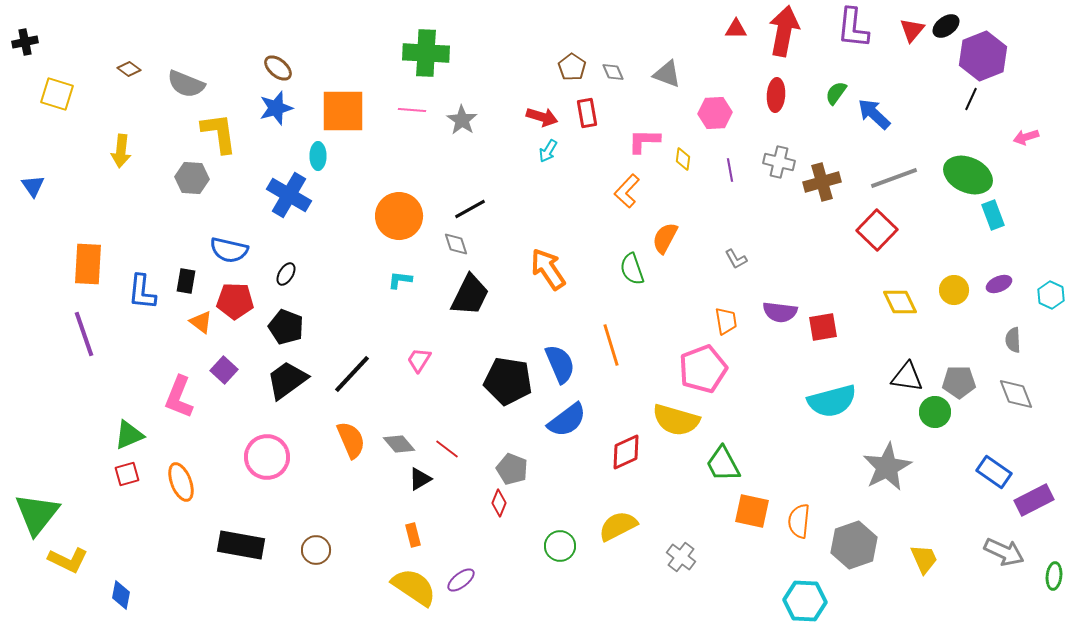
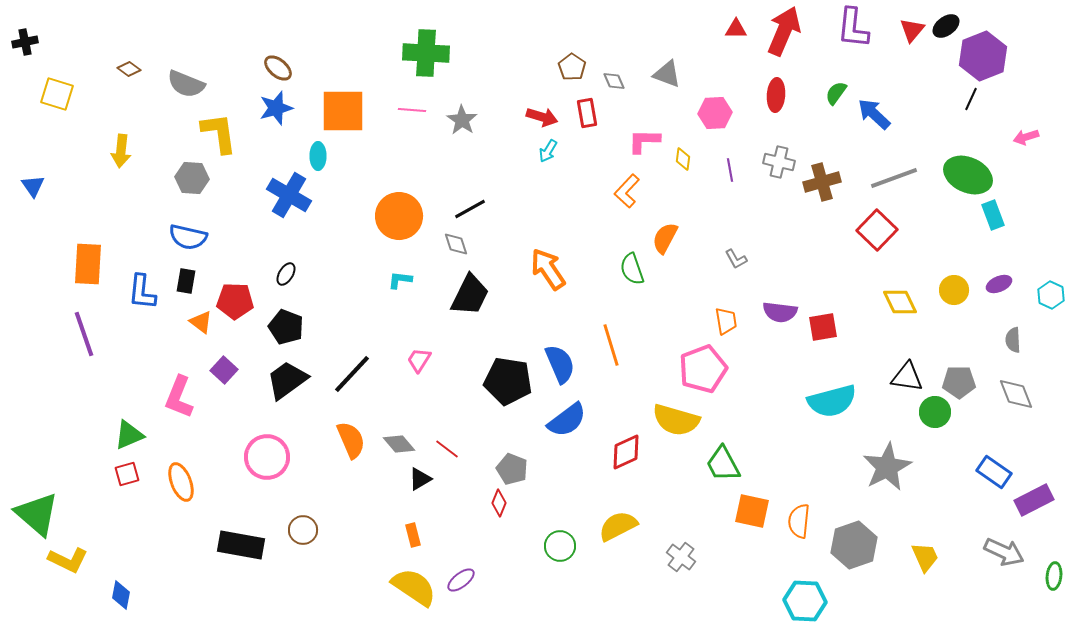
red arrow at (784, 31): rotated 12 degrees clockwise
gray diamond at (613, 72): moved 1 px right, 9 px down
blue semicircle at (229, 250): moved 41 px left, 13 px up
green triangle at (37, 514): rotated 27 degrees counterclockwise
brown circle at (316, 550): moved 13 px left, 20 px up
yellow trapezoid at (924, 559): moved 1 px right, 2 px up
